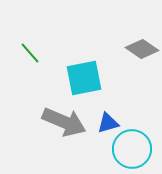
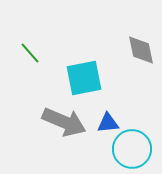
gray diamond: moved 1 px left, 1 px down; rotated 44 degrees clockwise
blue triangle: rotated 10 degrees clockwise
